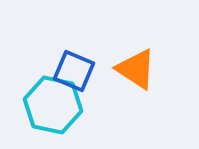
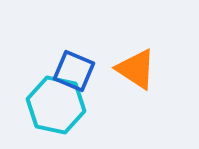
cyan hexagon: moved 3 px right
